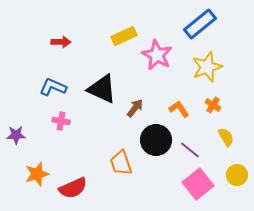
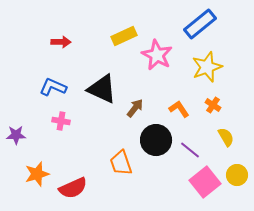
pink square: moved 7 px right, 2 px up
